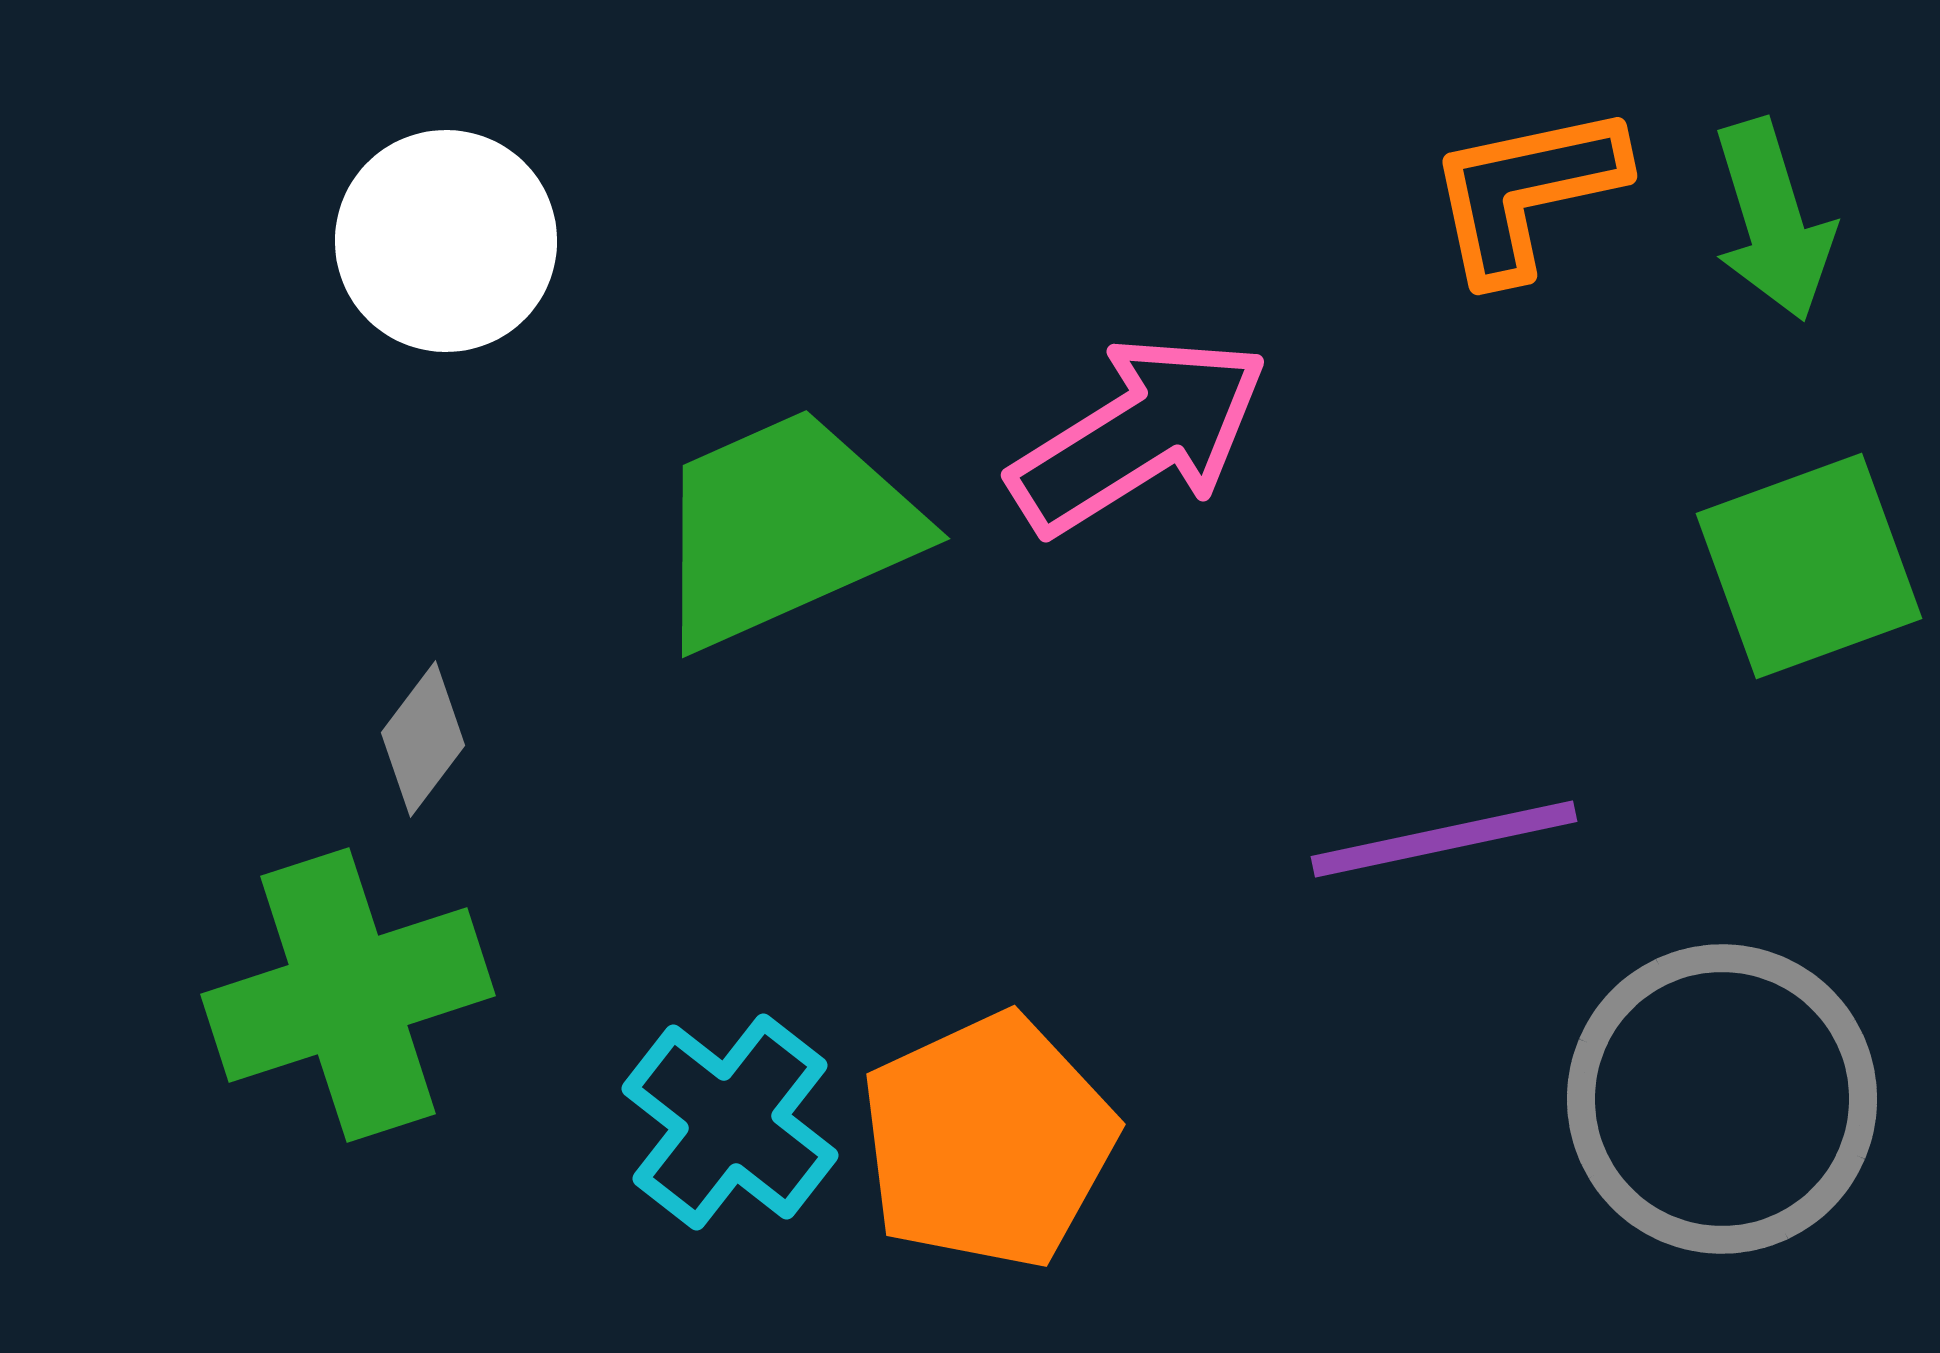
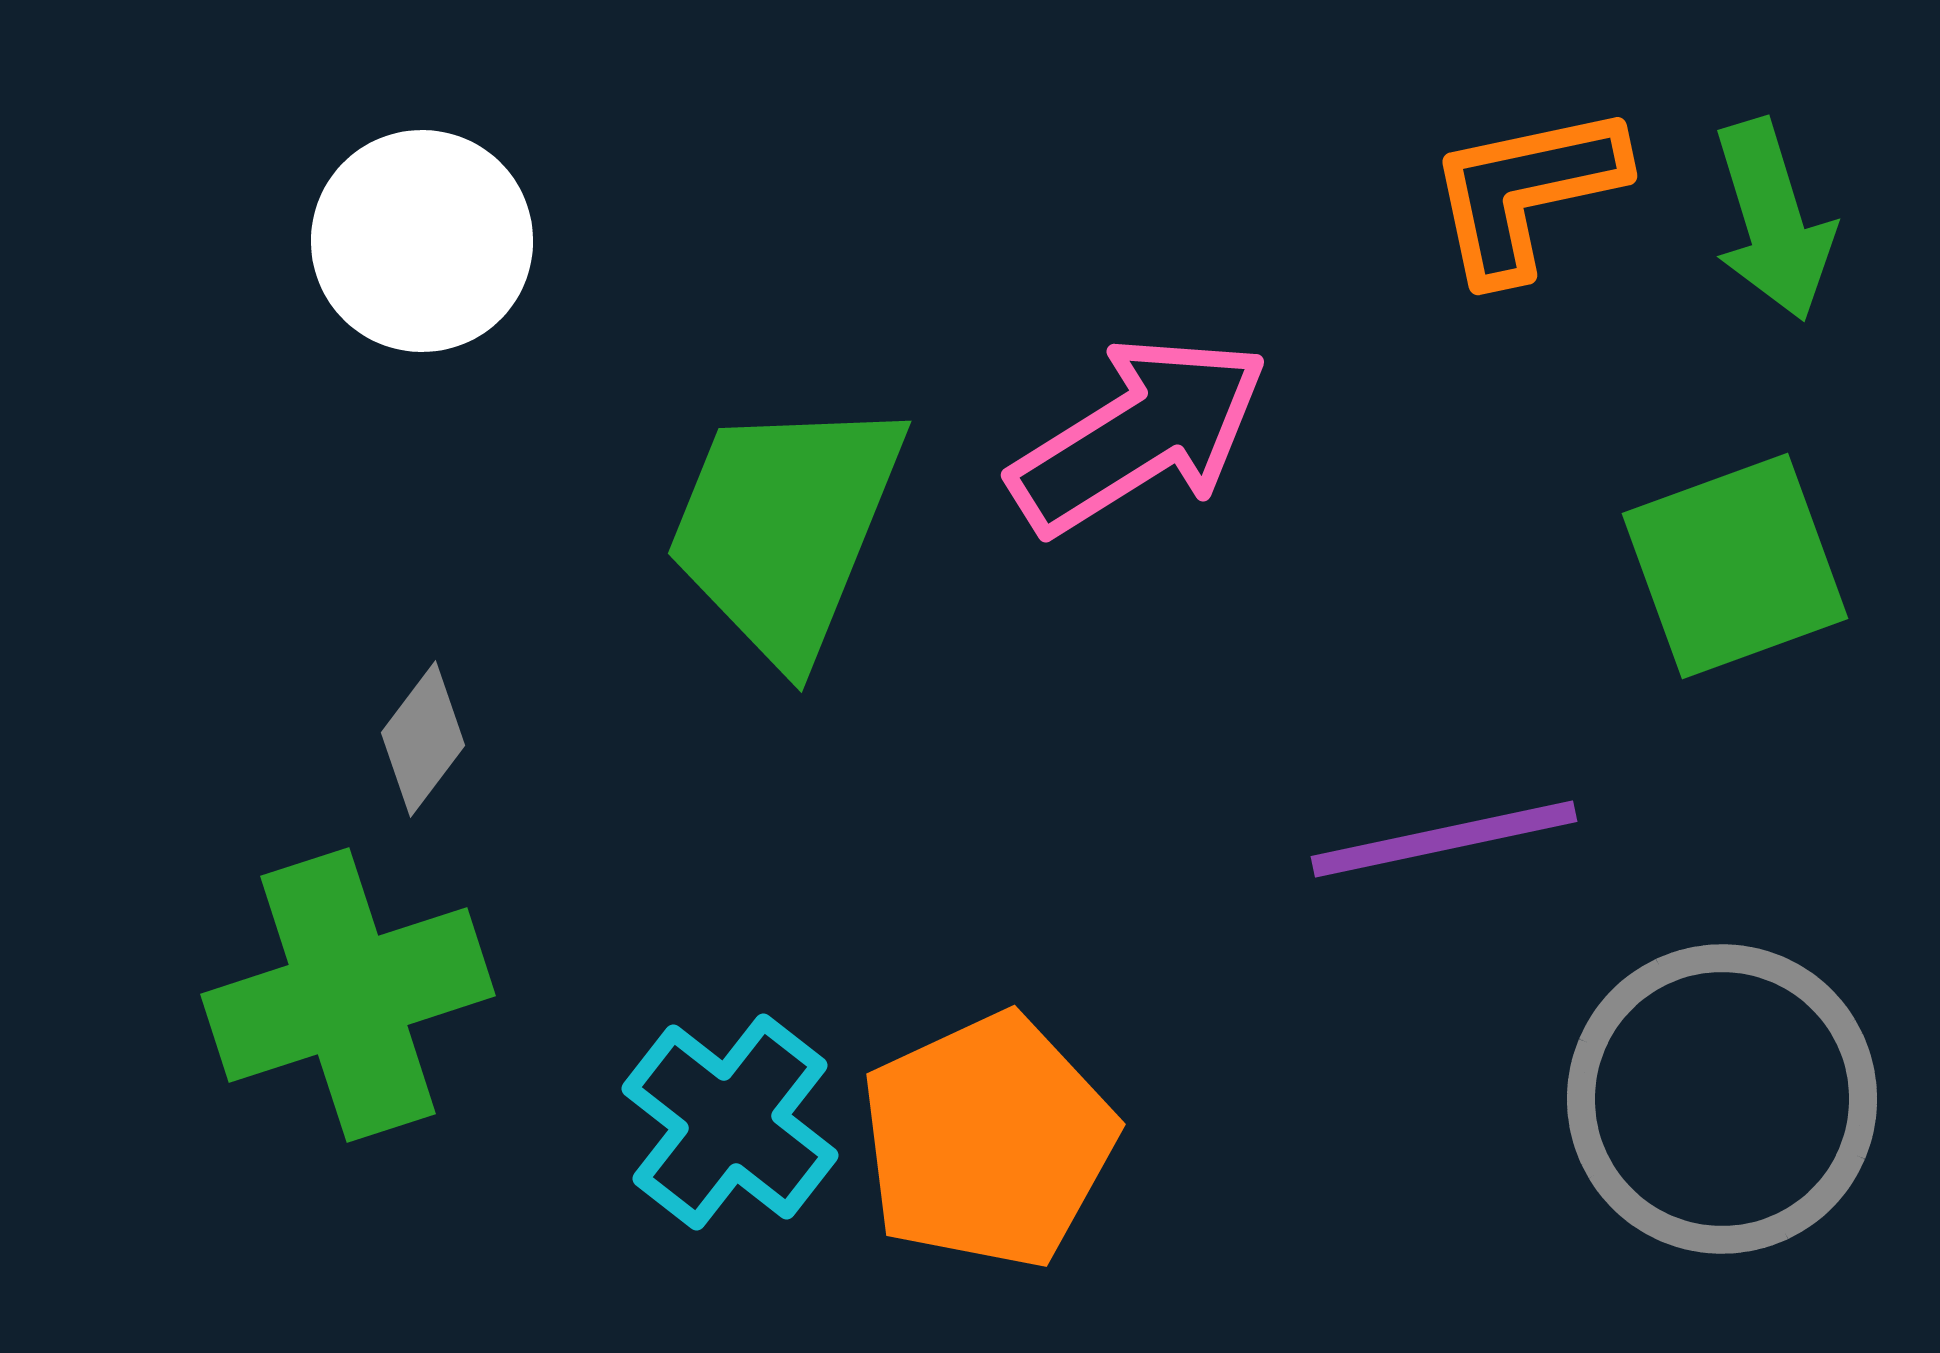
white circle: moved 24 px left
green trapezoid: rotated 44 degrees counterclockwise
green square: moved 74 px left
